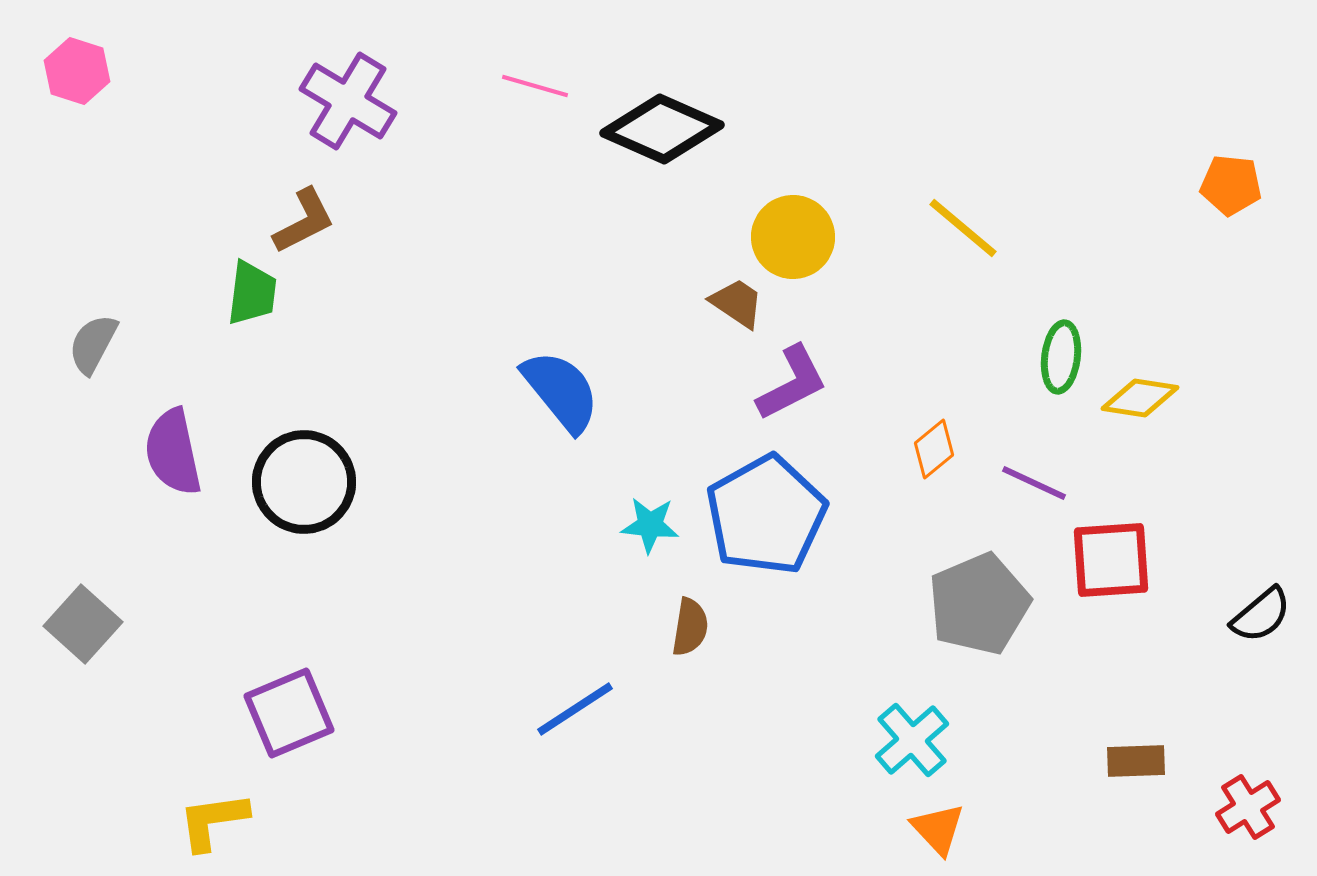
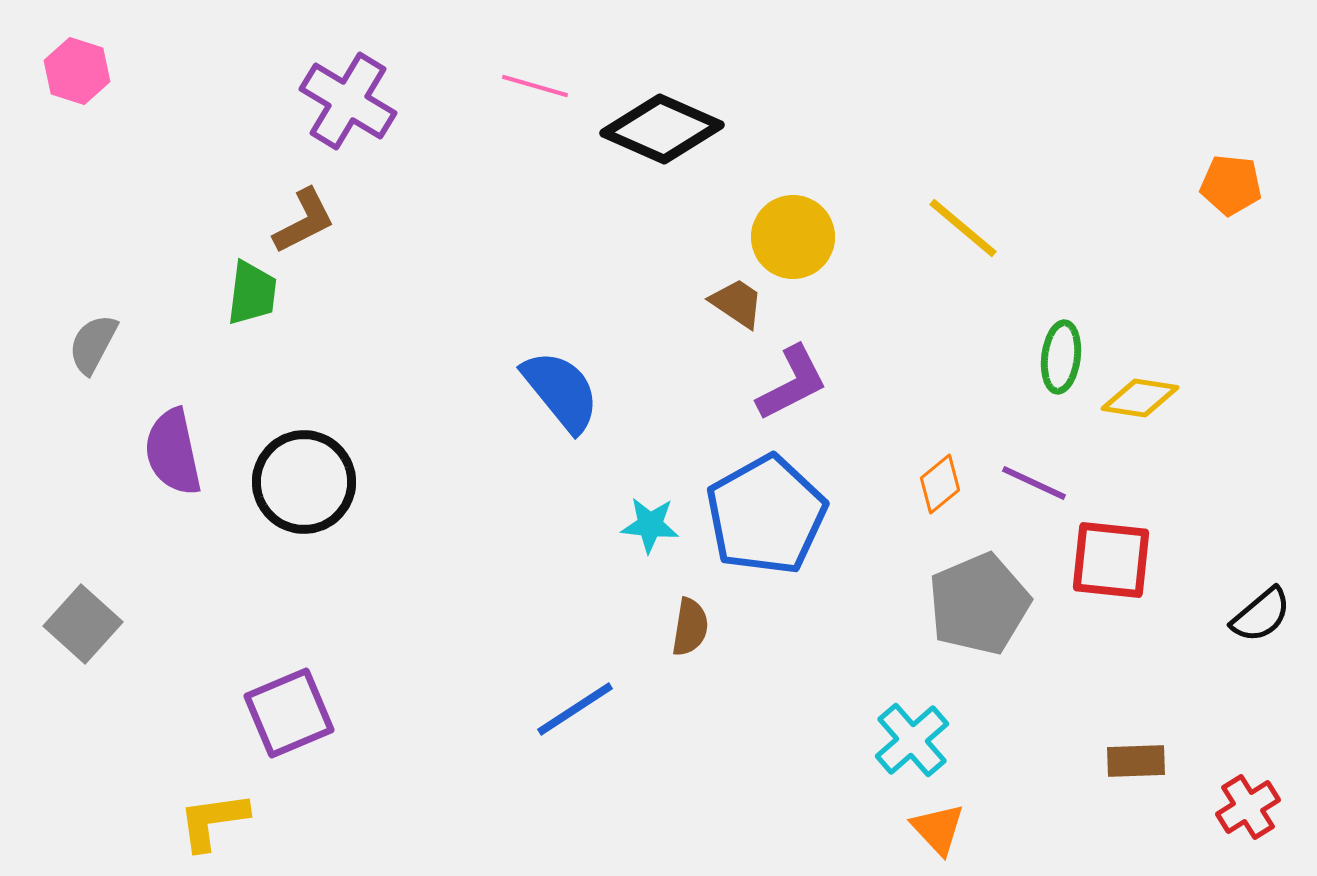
orange diamond: moved 6 px right, 35 px down
red square: rotated 10 degrees clockwise
